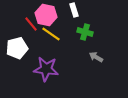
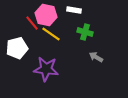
white rectangle: rotated 64 degrees counterclockwise
red line: moved 1 px right, 1 px up
